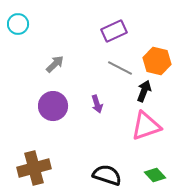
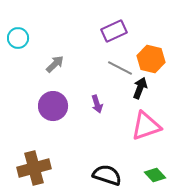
cyan circle: moved 14 px down
orange hexagon: moved 6 px left, 2 px up
black arrow: moved 4 px left, 3 px up
